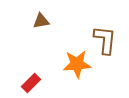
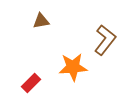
brown L-shape: rotated 32 degrees clockwise
orange star: moved 4 px left, 3 px down
